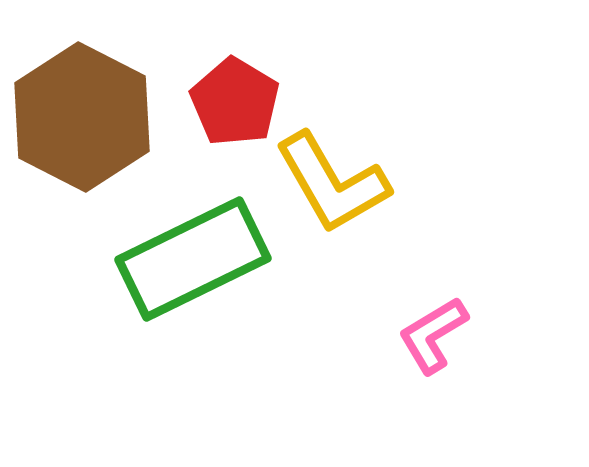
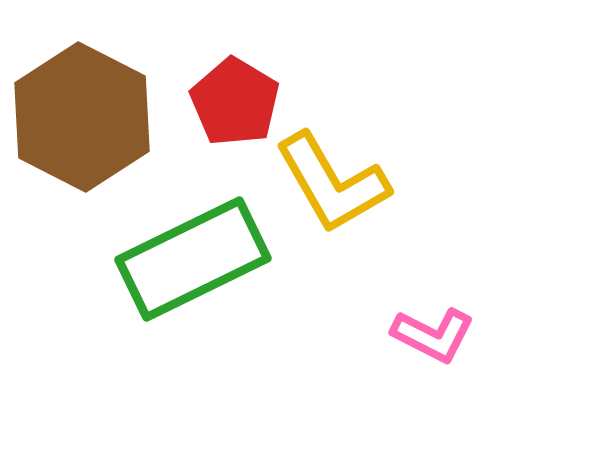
pink L-shape: rotated 122 degrees counterclockwise
